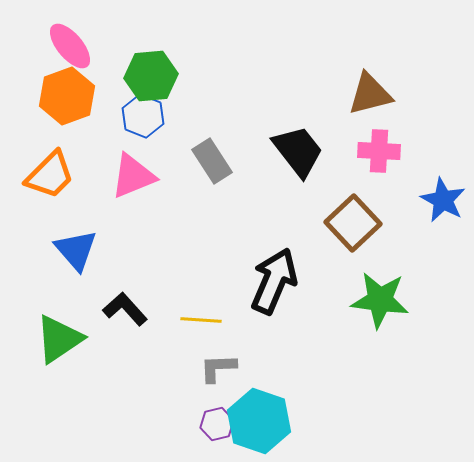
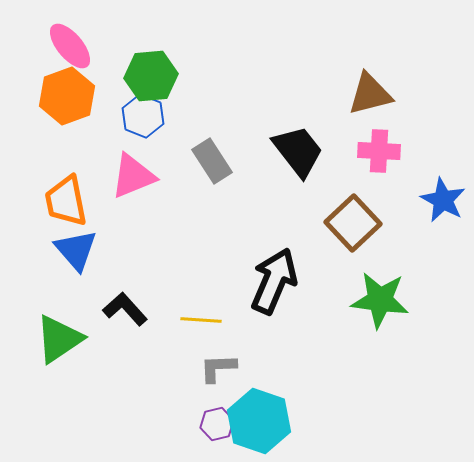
orange trapezoid: moved 16 px right, 26 px down; rotated 124 degrees clockwise
